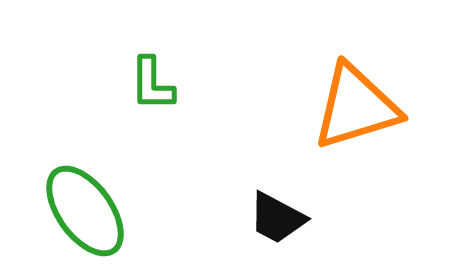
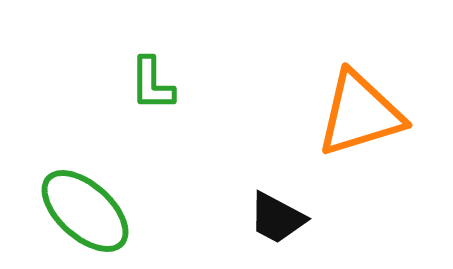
orange triangle: moved 4 px right, 7 px down
green ellipse: rotated 12 degrees counterclockwise
